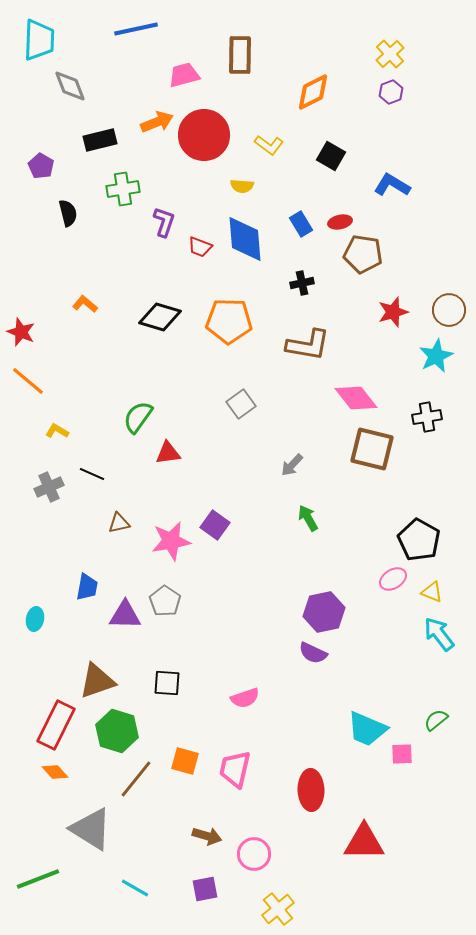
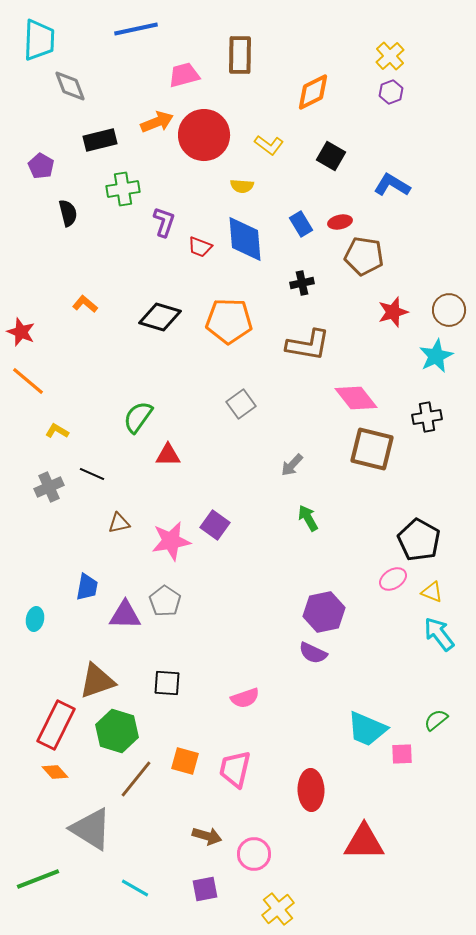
yellow cross at (390, 54): moved 2 px down
brown pentagon at (363, 254): moved 1 px right, 2 px down
red triangle at (168, 453): moved 2 px down; rotated 8 degrees clockwise
